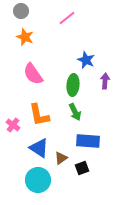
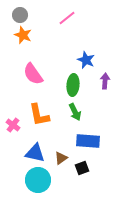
gray circle: moved 1 px left, 4 px down
orange star: moved 2 px left, 2 px up
blue triangle: moved 4 px left, 5 px down; rotated 20 degrees counterclockwise
